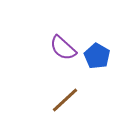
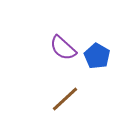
brown line: moved 1 px up
